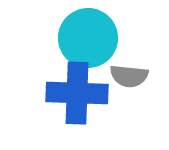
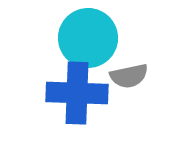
gray semicircle: rotated 18 degrees counterclockwise
